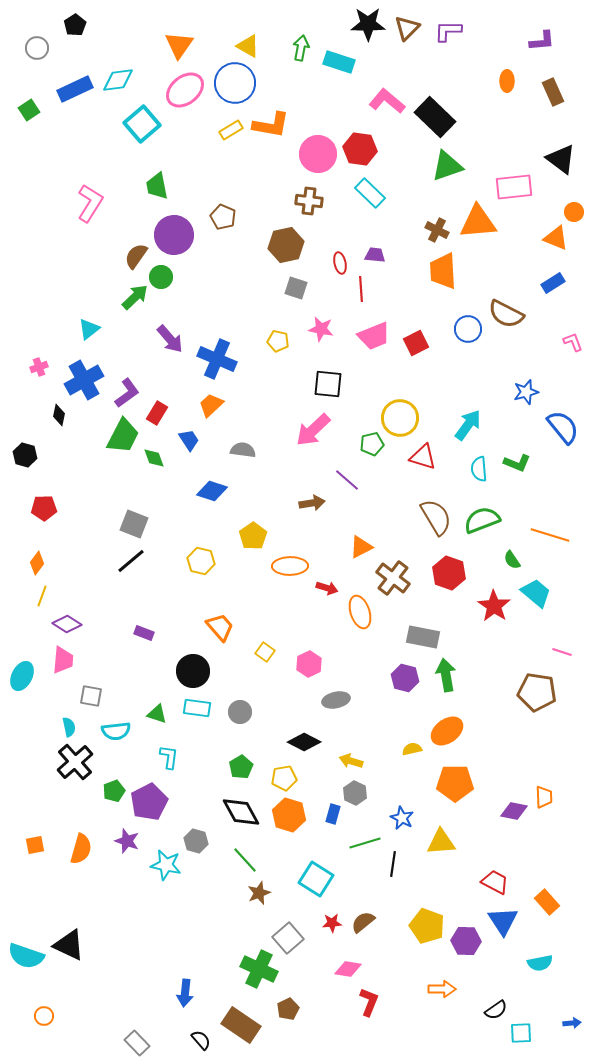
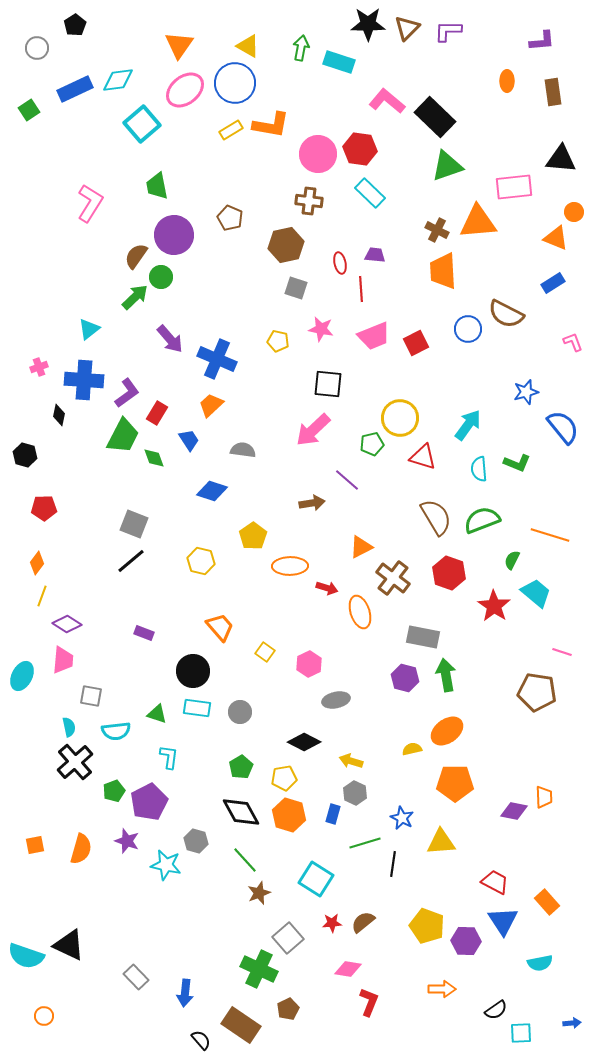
brown rectangle at (553, 92): rotated 16 degrees clockwise
black triangle at (561, 159): rotated 32 degrees counterclockwise
brown pentagon at (223, 217): moved 7 px right, 1 px down
blue cross at (84, 380): rotated 33 degrees clockwise
green semicircle at (512, 560): rotated 60 degrees clockwise
gray rectangle at (137, 1043): moved 1 px left, 66 px up
